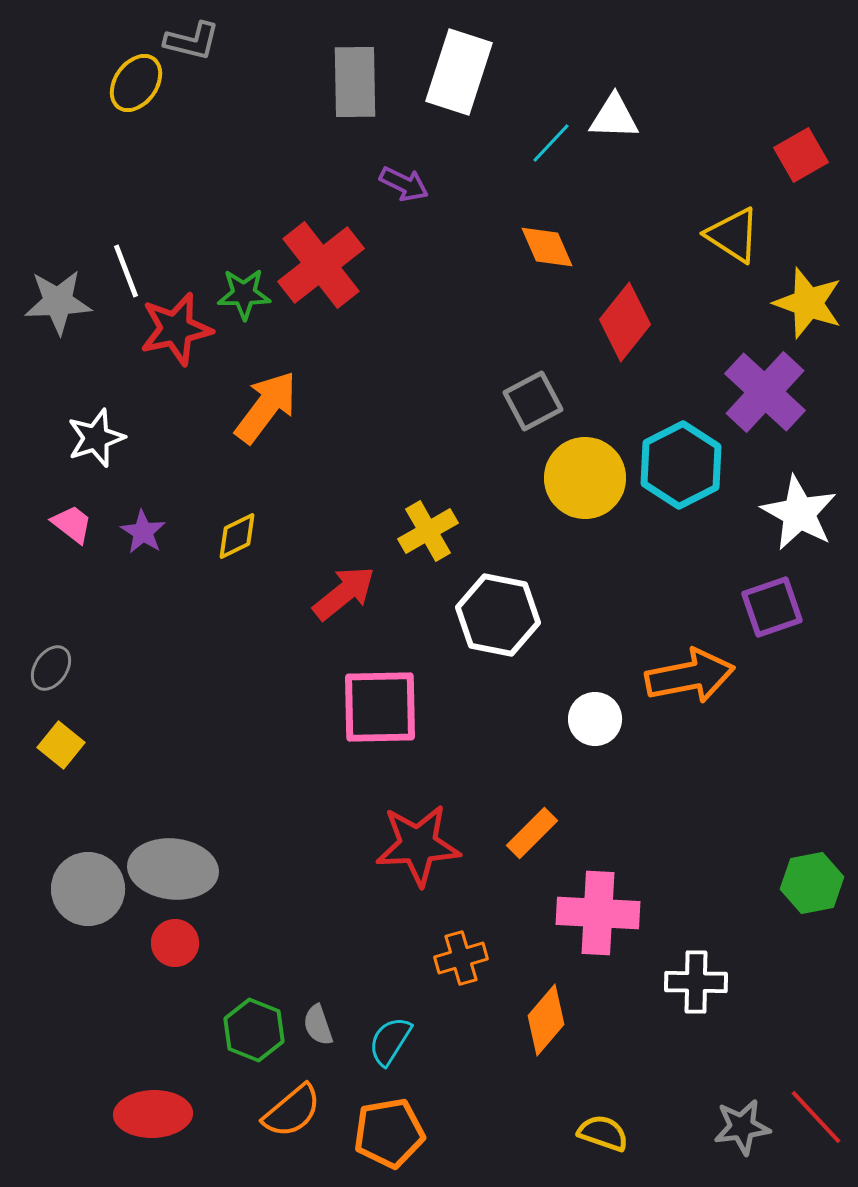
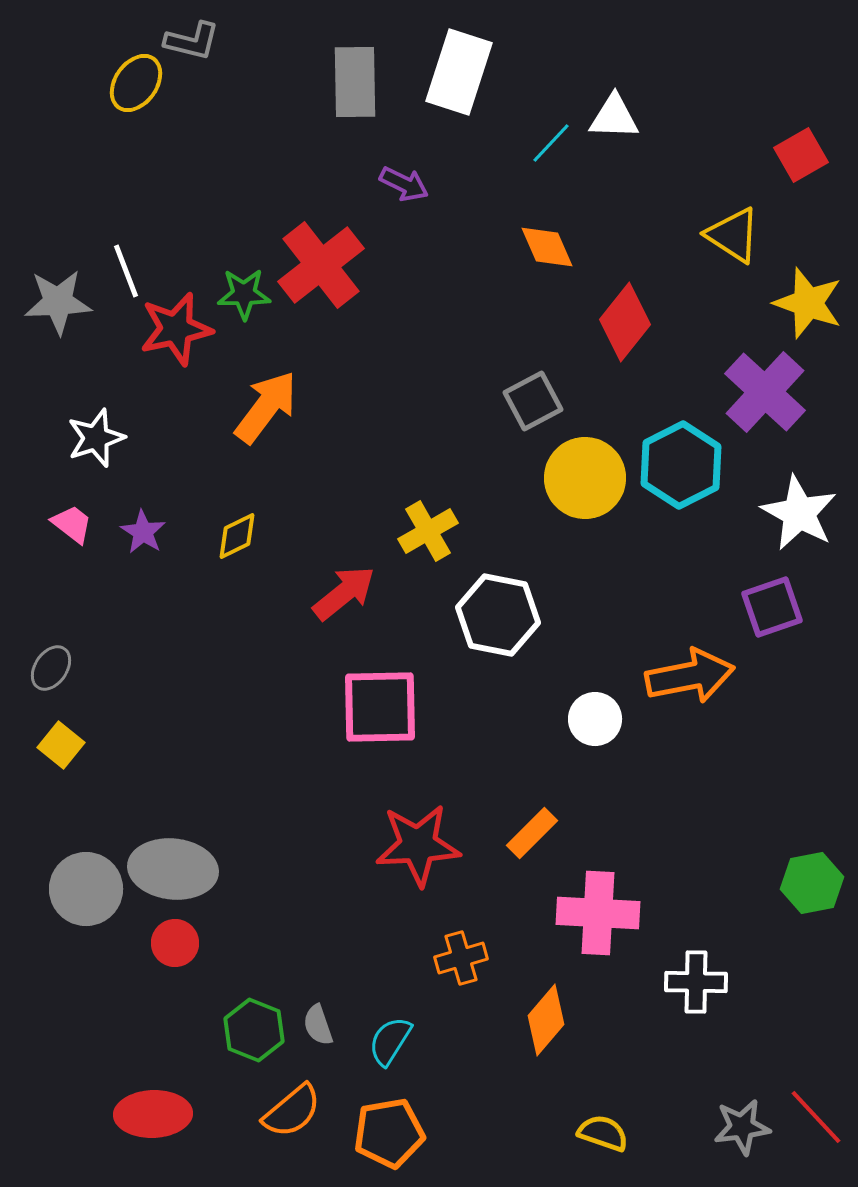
gray circle at (88, 889): moved 2 px left
